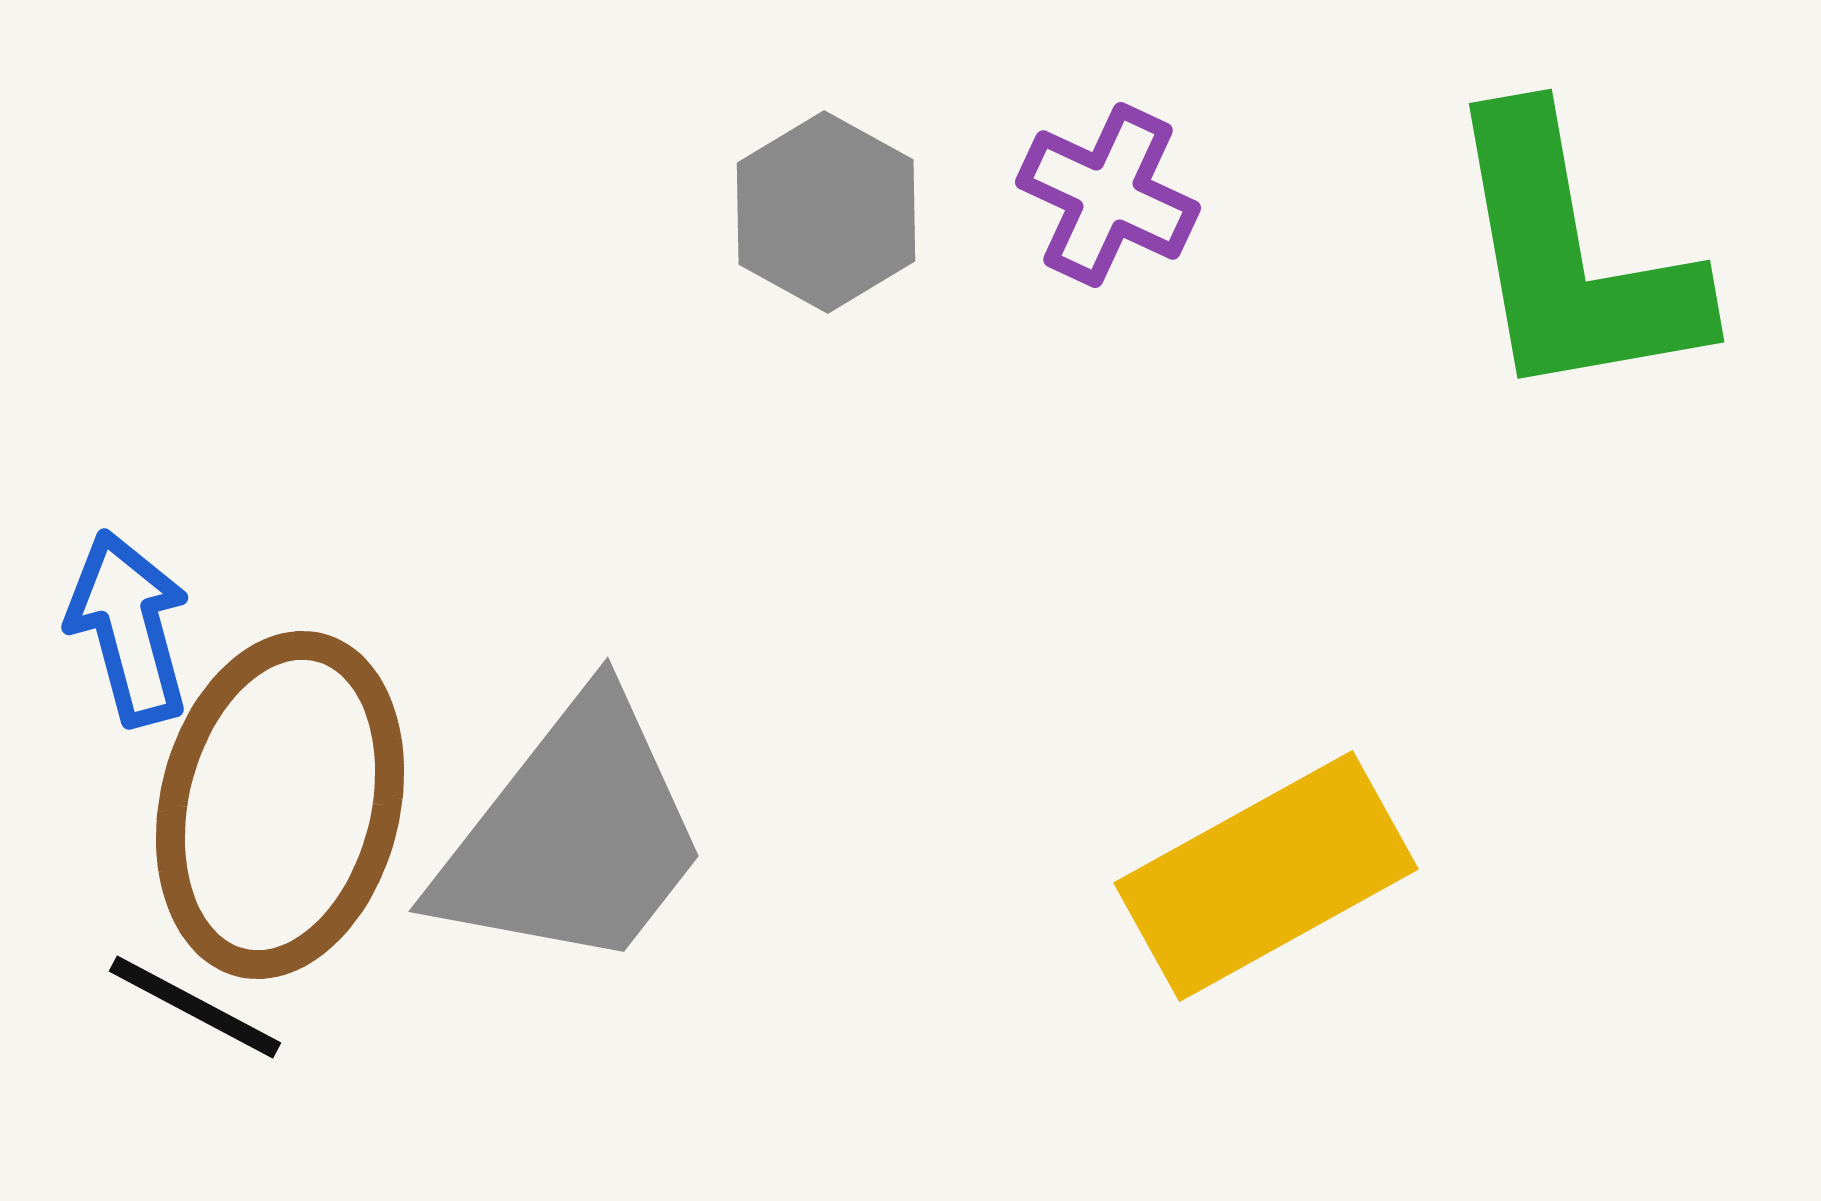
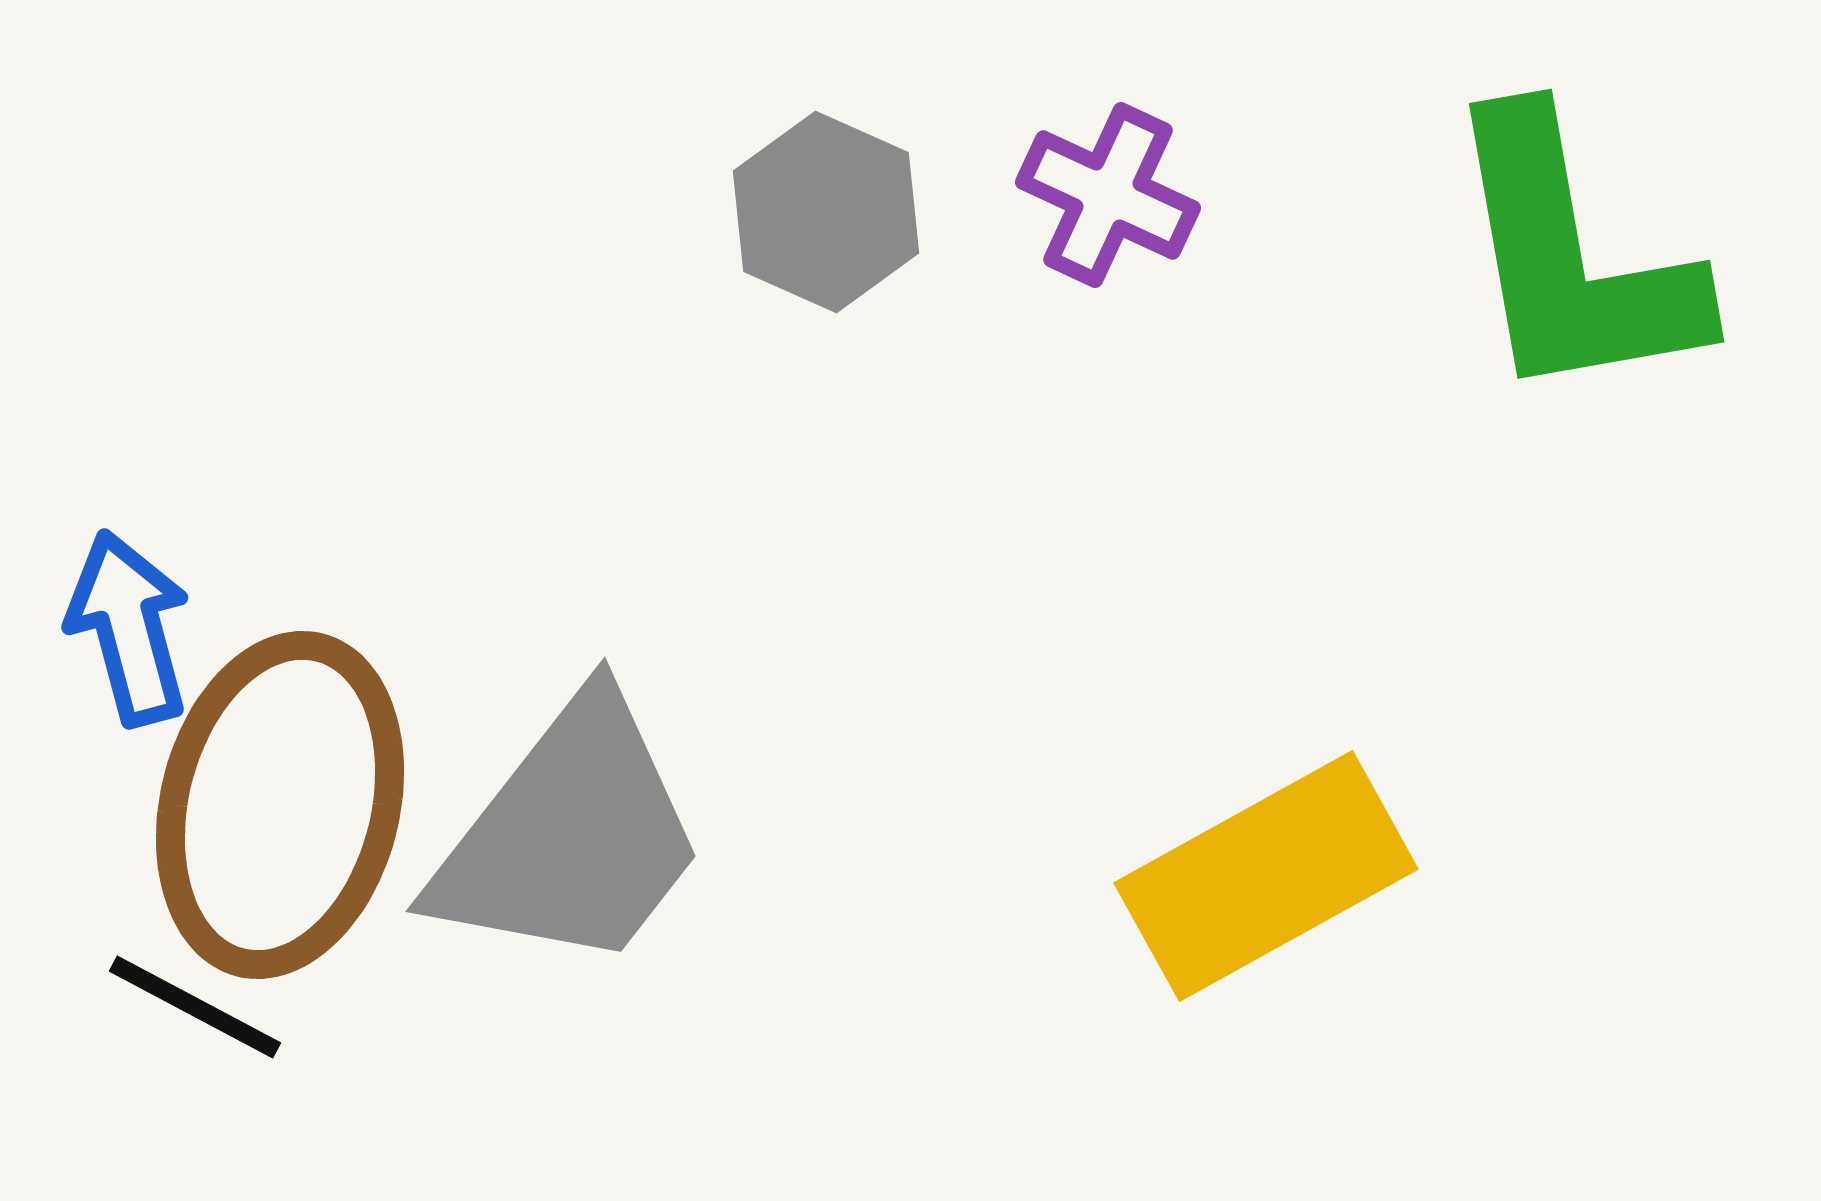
gray hexagon: rotated 5 degrees counterclockwise
gray trapezoid: moved 3 px left
